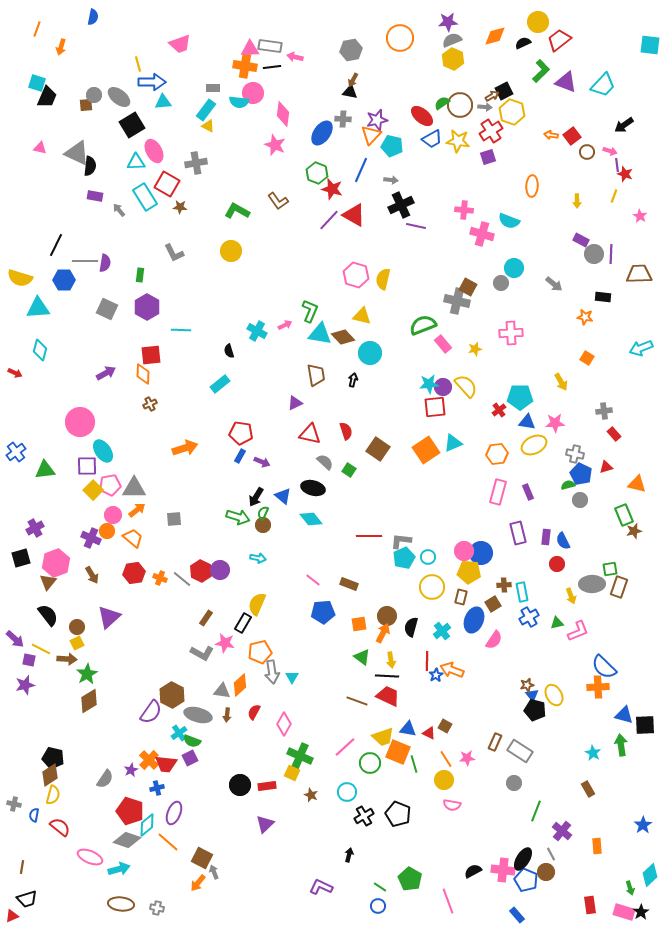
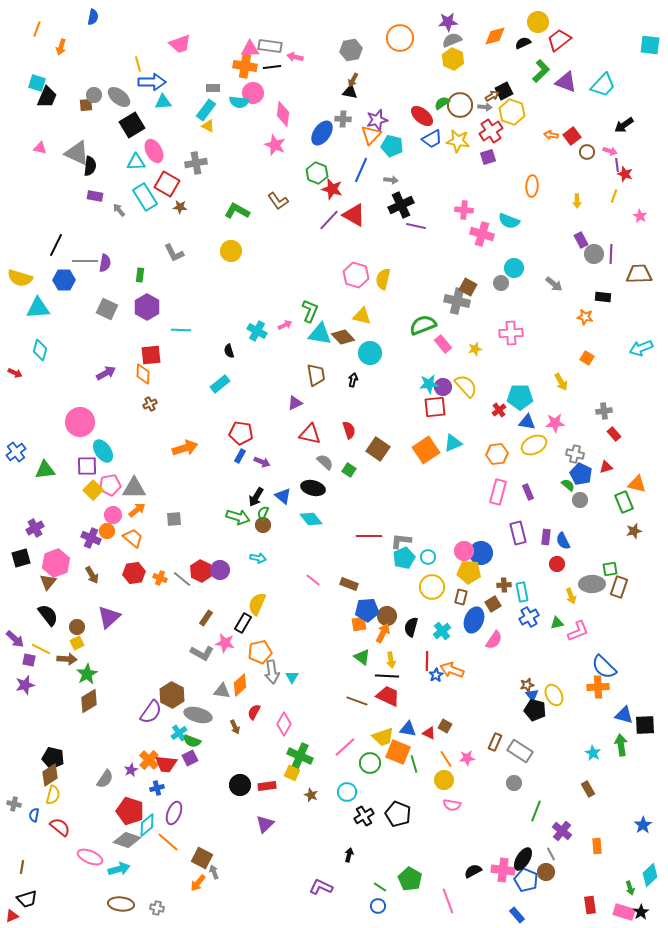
purple rectangle at (581, 240): rotated 35 degrees clockwise
red semicircle at (346, 431): moved 3 px right, 1 px up
green semicircle at (568, 485): rotated 56 degrees clockwise
green rectangle at (624, 515): moved 13 px up
blue pentagon at (323, 612): moved 44 px right, 2 px up
brown arrow at (227, 715): moved 8 px right, 12 px down; rotated 32 degrees counterclockwise
